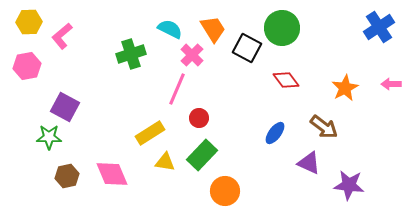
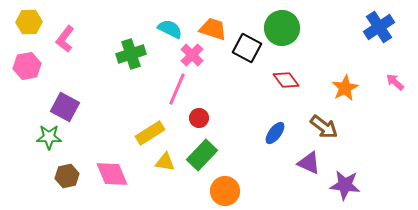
orange trapezoid: rotated 40 degrees counterclockwise
pink L-shape: moved 3 px right, 3 px down; rotated 12 degrees counterclockwise
pink arrow: moved 4 px right, 2 px up; rotated 42 degrees clockwise
purple star: moved 4 px left
